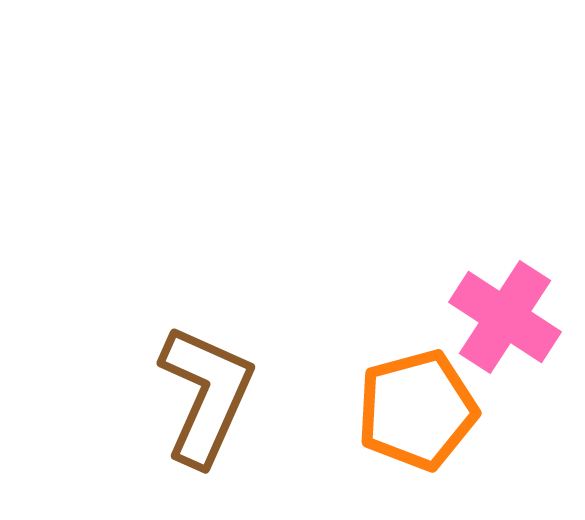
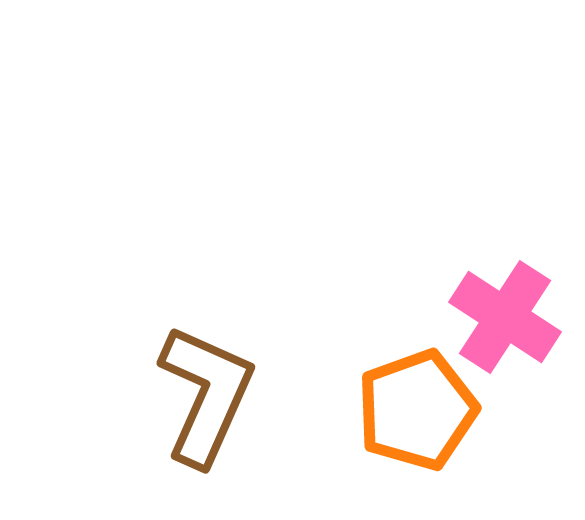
orange pentagon: rotated 5 degrees counterclockwise
